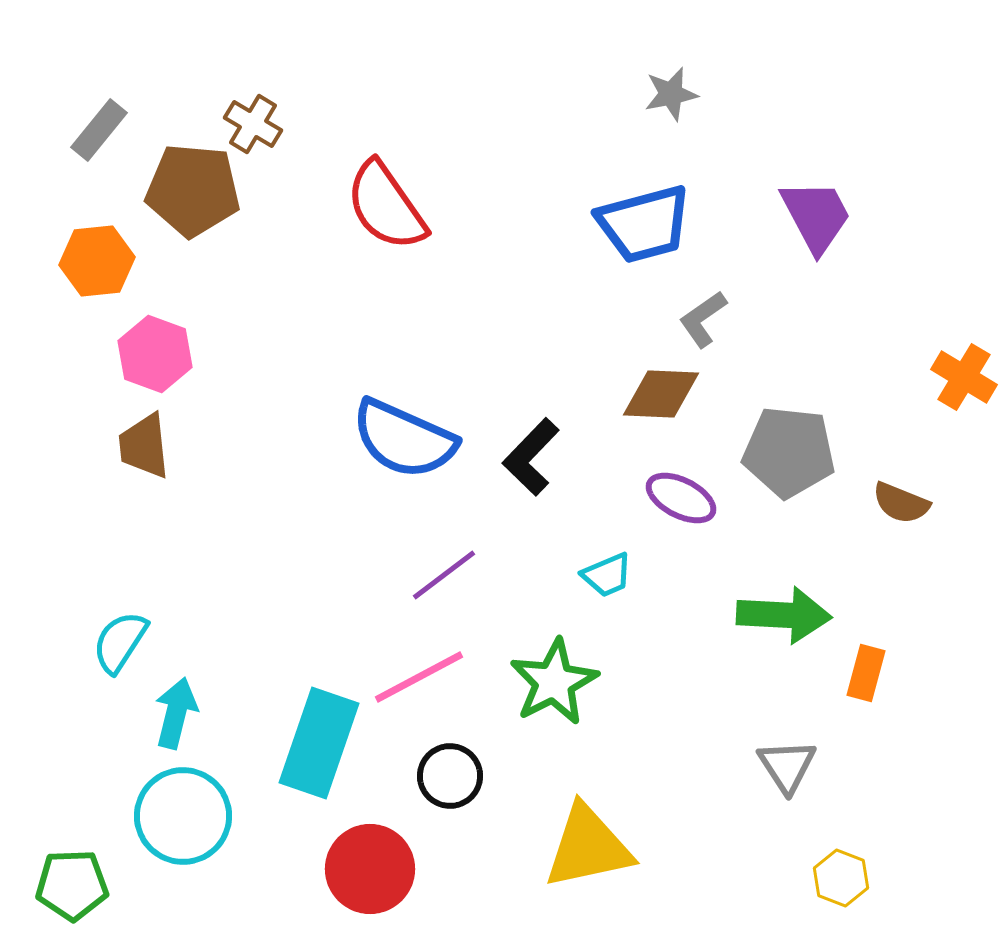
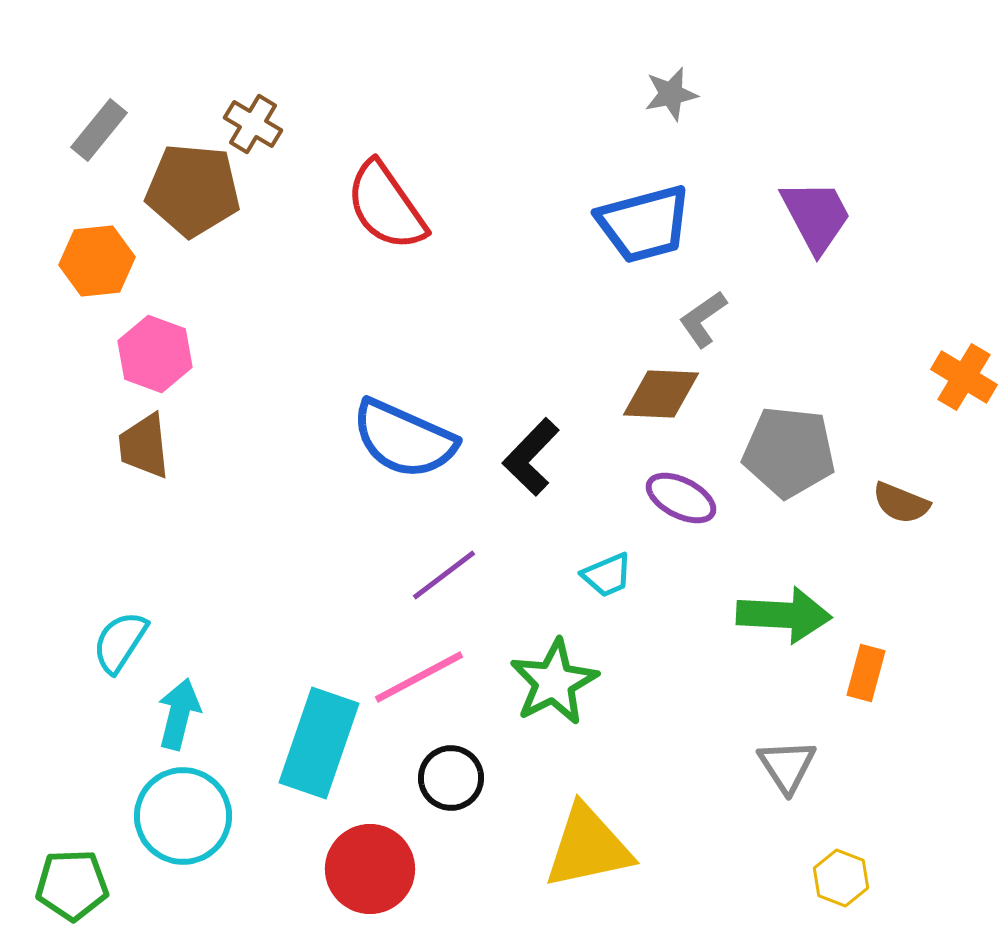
cyan arrow: moved 3 px right, 1 px down
black circle: moved 1 px right, 2 px down
